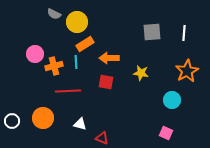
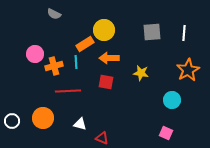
yellow circle: moved 27 px right, 8 px down
orange star: moved 1 px right, 1 px up
